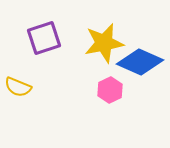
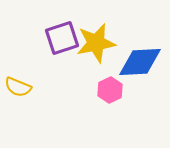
purple square: moved 18 px right
yellow star: moved 8 px left
blue diamond: rotated 27 degrees counterclockwise
